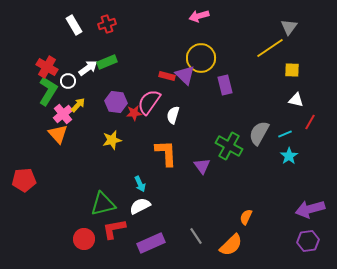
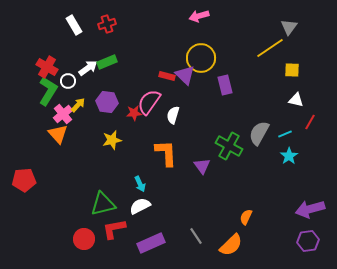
purple hexagon at (116, 102): moved 9 px left
